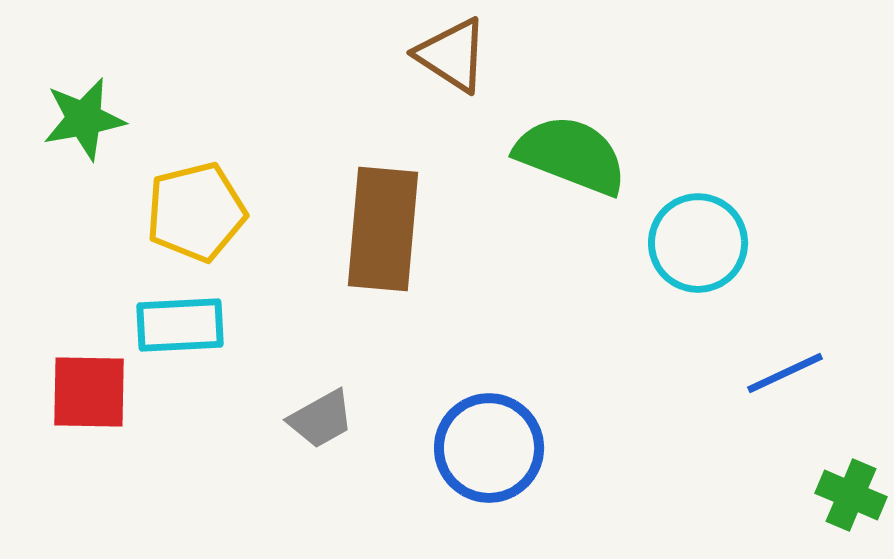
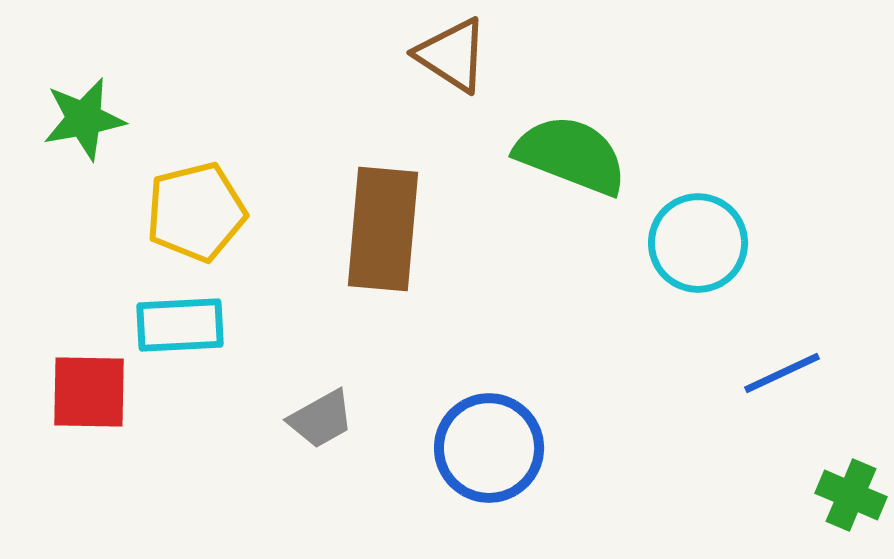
blue line: moved 3 px left
